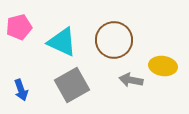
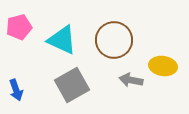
cyan triangle: moved 2 px up
blue arrow: moved 5 px left
